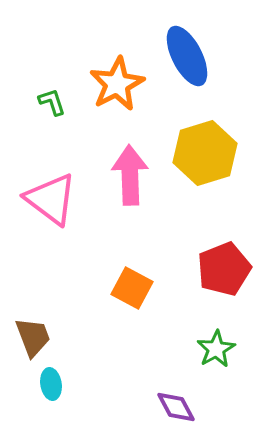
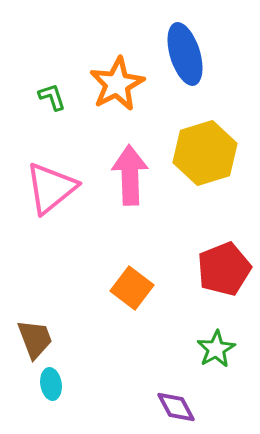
blue ellipse: moved 2 px left, 2 px up; rotated 10 degrees clockwise
green L-shape: moved 5 px up
pink triangle: moved 11 px up; rotated 44 degrees clockwise
orange square: rotated 9 degrees clockwise
brown trapezoid: moved 2 px right, 2 px down
